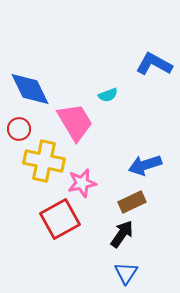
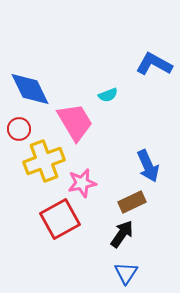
yellow cross: rotated 33 degrees counterclockwise
blue arrow: moved 3 px right, 1 px down; rotated 96 degrees counterclockwise
